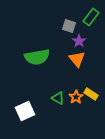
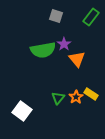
gray square: moved 13 px left, 10 px up
purple star: moved 15 px left, 3 px down
green semicircle: moved 6 px right, 7 px up
green triangle: rotated 40 degrees clockwise
white square: moved 3 px left; rotated 30 degrees counterclockwise
